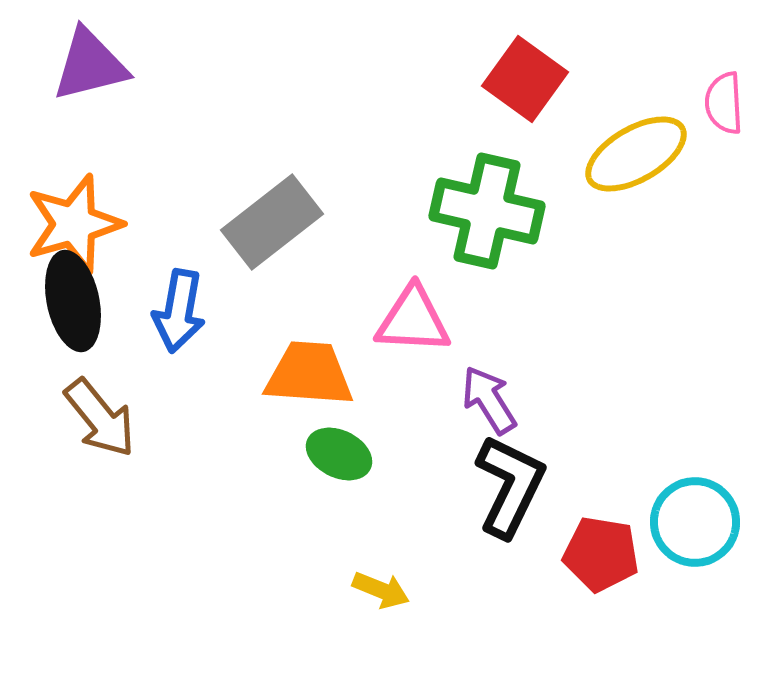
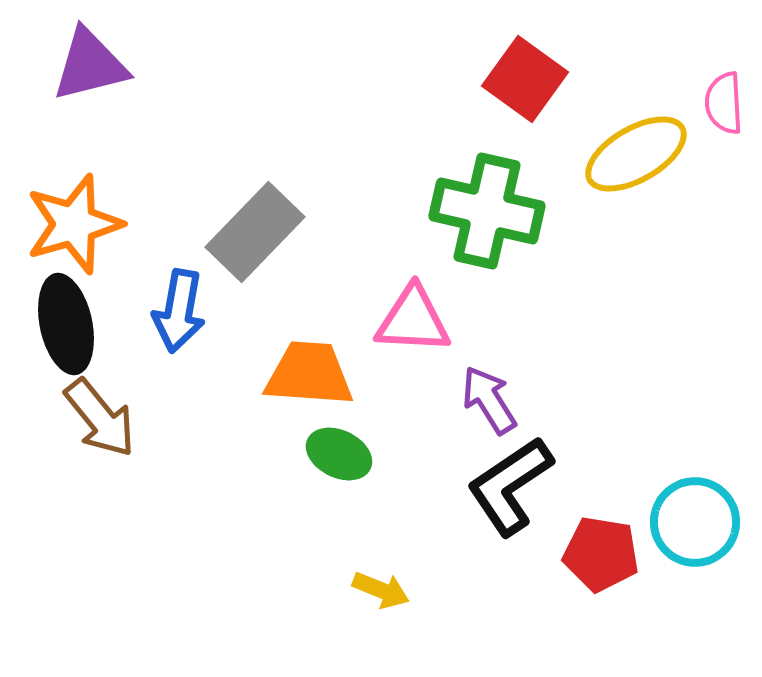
gray rectangle: moved 17 px left, 10 px down; rotated 8 degrees counterclockwise
black ellipse: moved 7 px left, 23 px down
black L-shape: rotated 150 degrees counterclockwise
